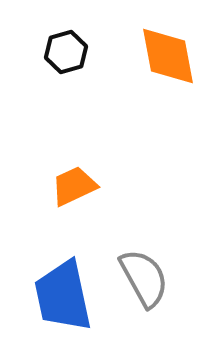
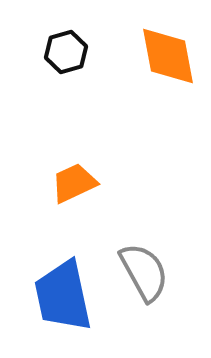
orange trapezoid: moved 3 px up
gray semicircle: moved 6 px up
